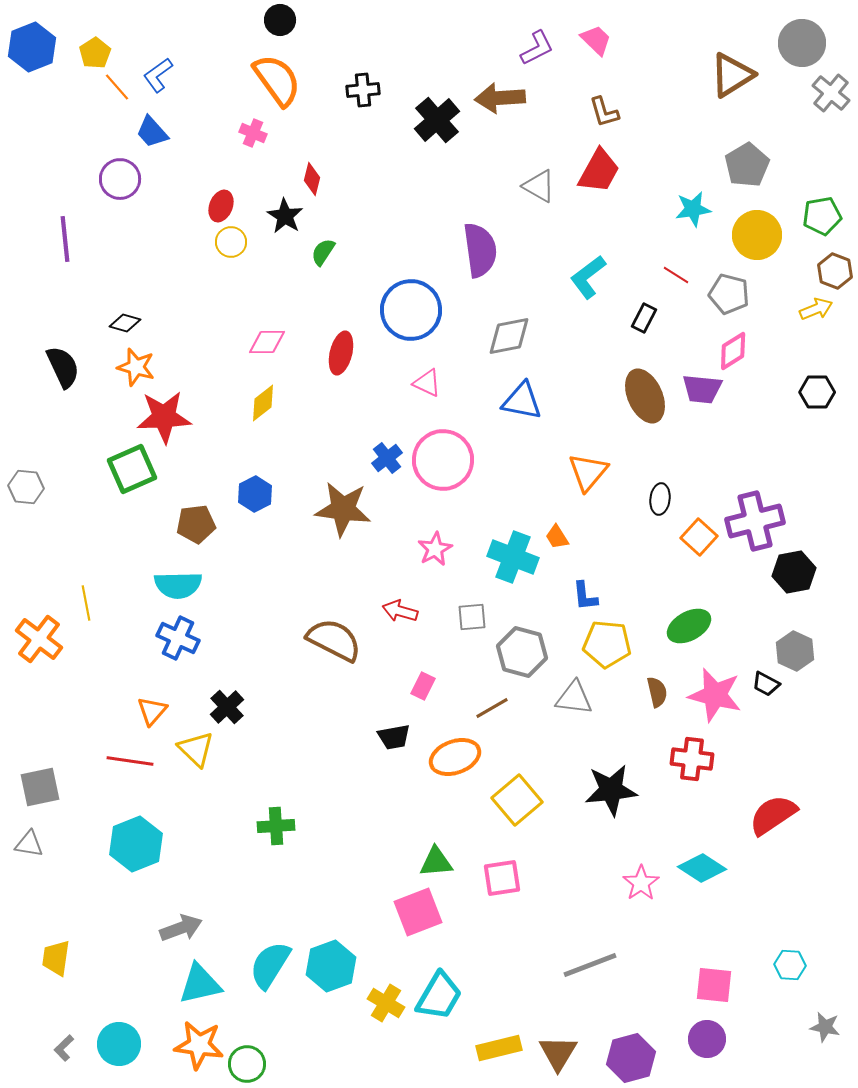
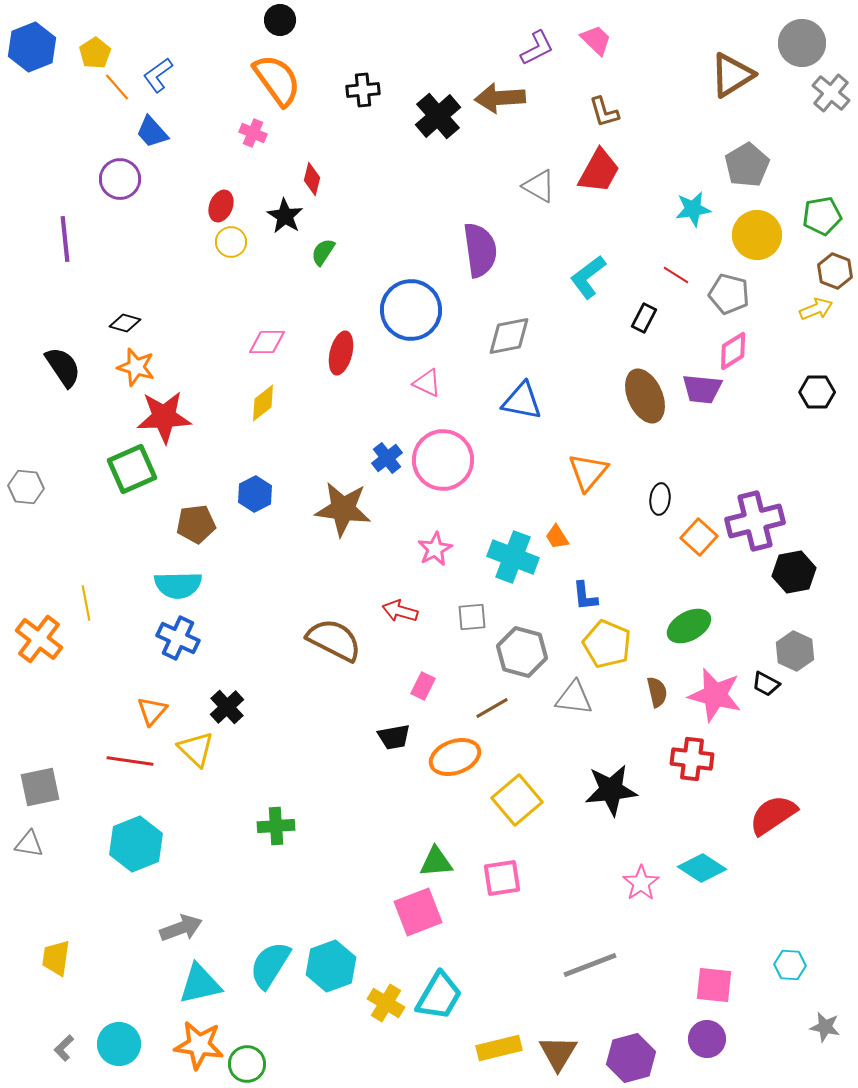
black cross at (437, 120): moved 1 px right, 4 px up
black semicircle at (63, 367): rotated 9 degrees counterclockwise
yellow pentagon at (607, 644): rotated 18 degrees clockwise
